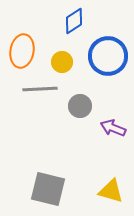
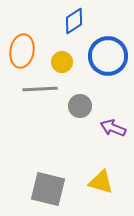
yellow triangle: moved 10 px left, 9 px up
